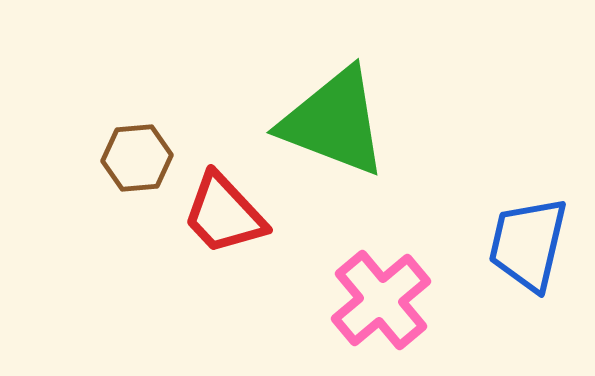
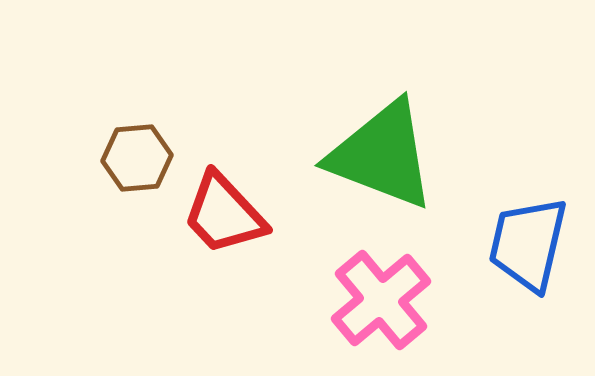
green triangle: moved 48 px right, 33 px down
